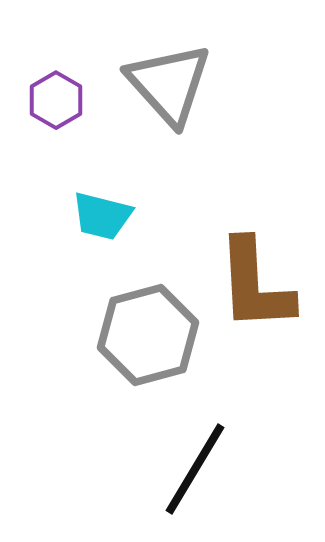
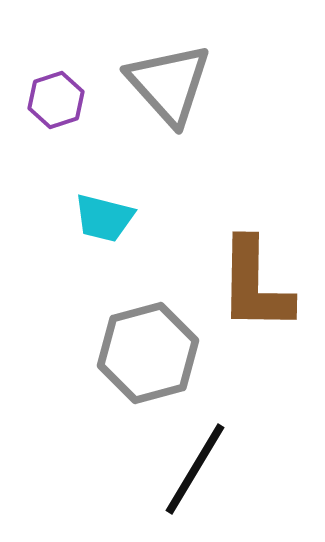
purple hexagon: rotated 12 degrees clockwise
cyan trapezoid: moved 2 px right, 2 px down
brown L-shape: rotated 4 degrees clockwise
gray hexagon: moved 18 px down
